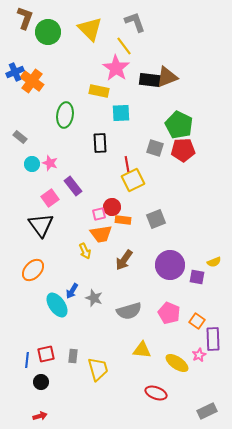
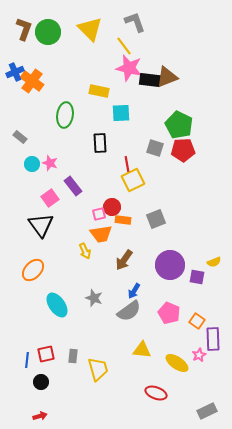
brown L-shape at (25, 18): moved 1 px left, 11 px down
pink star at (116, 68): moved 13 px right; rotated 20 degrees counterclockwise
blue arrow at (72, 291): moved 62 px right
gray semicircle at (129, 311): rotated 20 degrees counterclockwise
